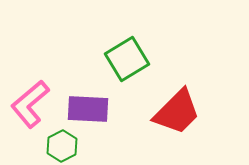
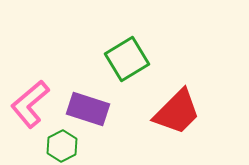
purple rectangle: rotated 15 degrees clockwise
